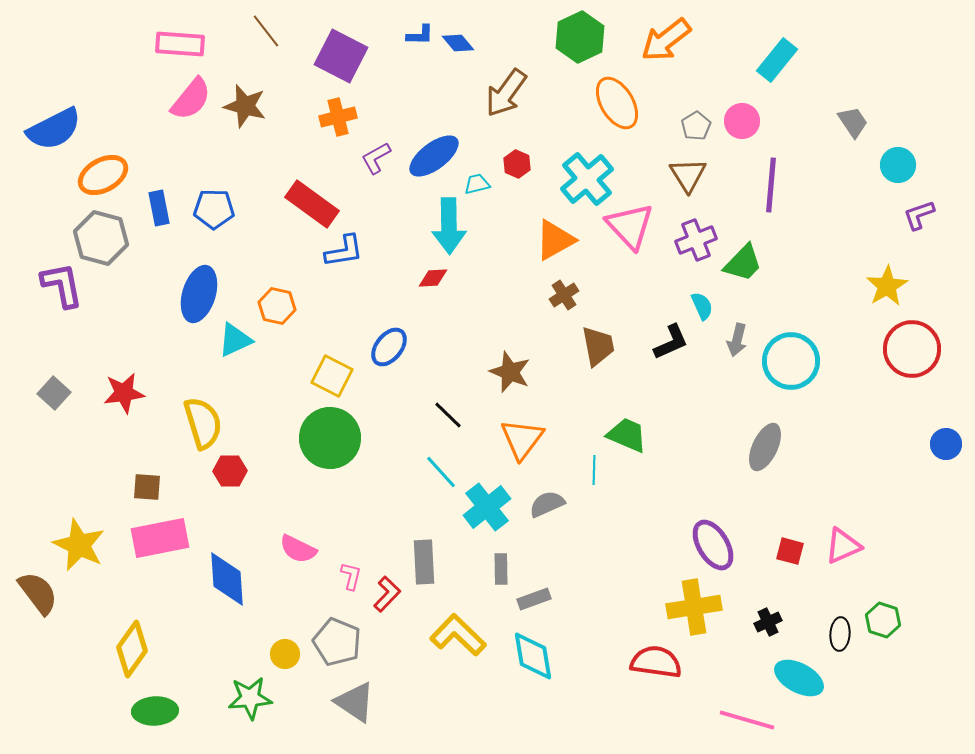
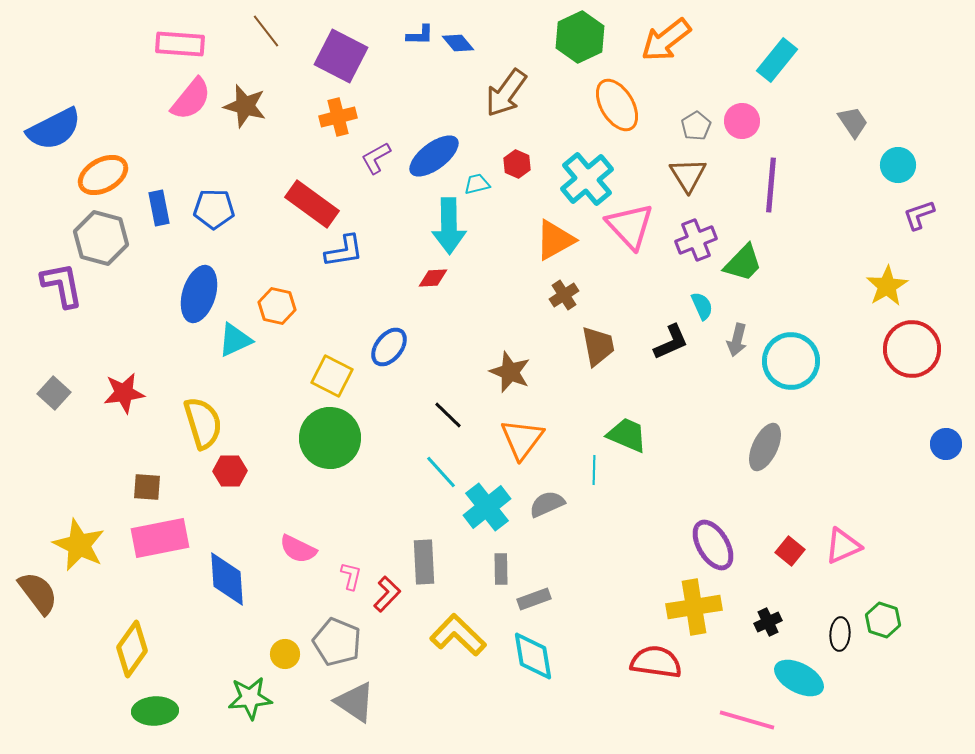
orange ellipse at (617, 103): moved 2 px down
red square at (790, 551): rotated 24 degrees clockwise
